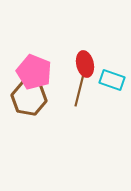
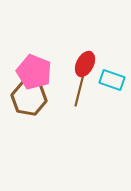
red ellipse: rotated 40 degrees clockwise
